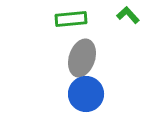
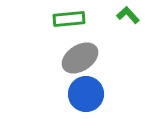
green rectangle: moved 2 px left
gray ellipse: moved 2 px left; rotated 39 degrees clockwise
